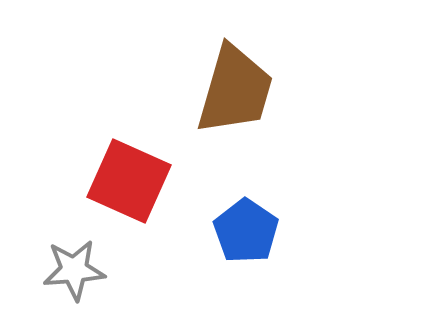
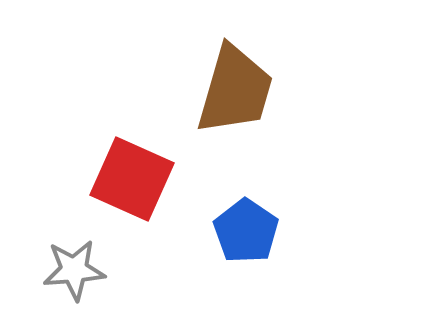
red square: moved 3 px right, 2 px up
